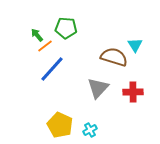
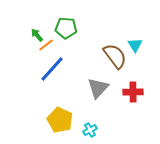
orange line: moved 1 px right, 1 px up
brown semicircle: moved 1 px right, 1 px up; rotated 36 degrees clockwise
yellow pentagon: moved 5 px up
